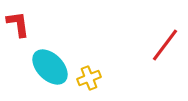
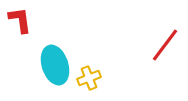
red L-shape: moved 2 px right, 4 px up
cyan ellipse: moved 5 px right, 2 px up; rotated 27 degrees clockwise
